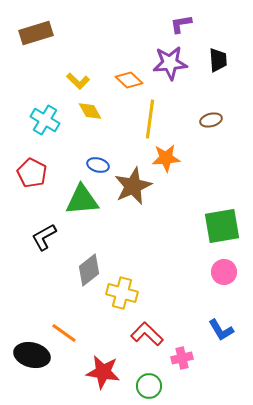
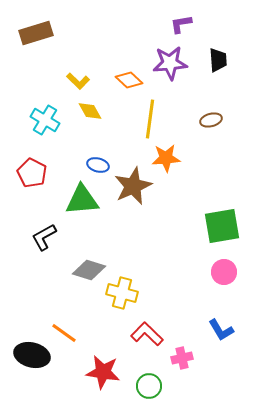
gray diamond: rotated 56 degrees clockwise
